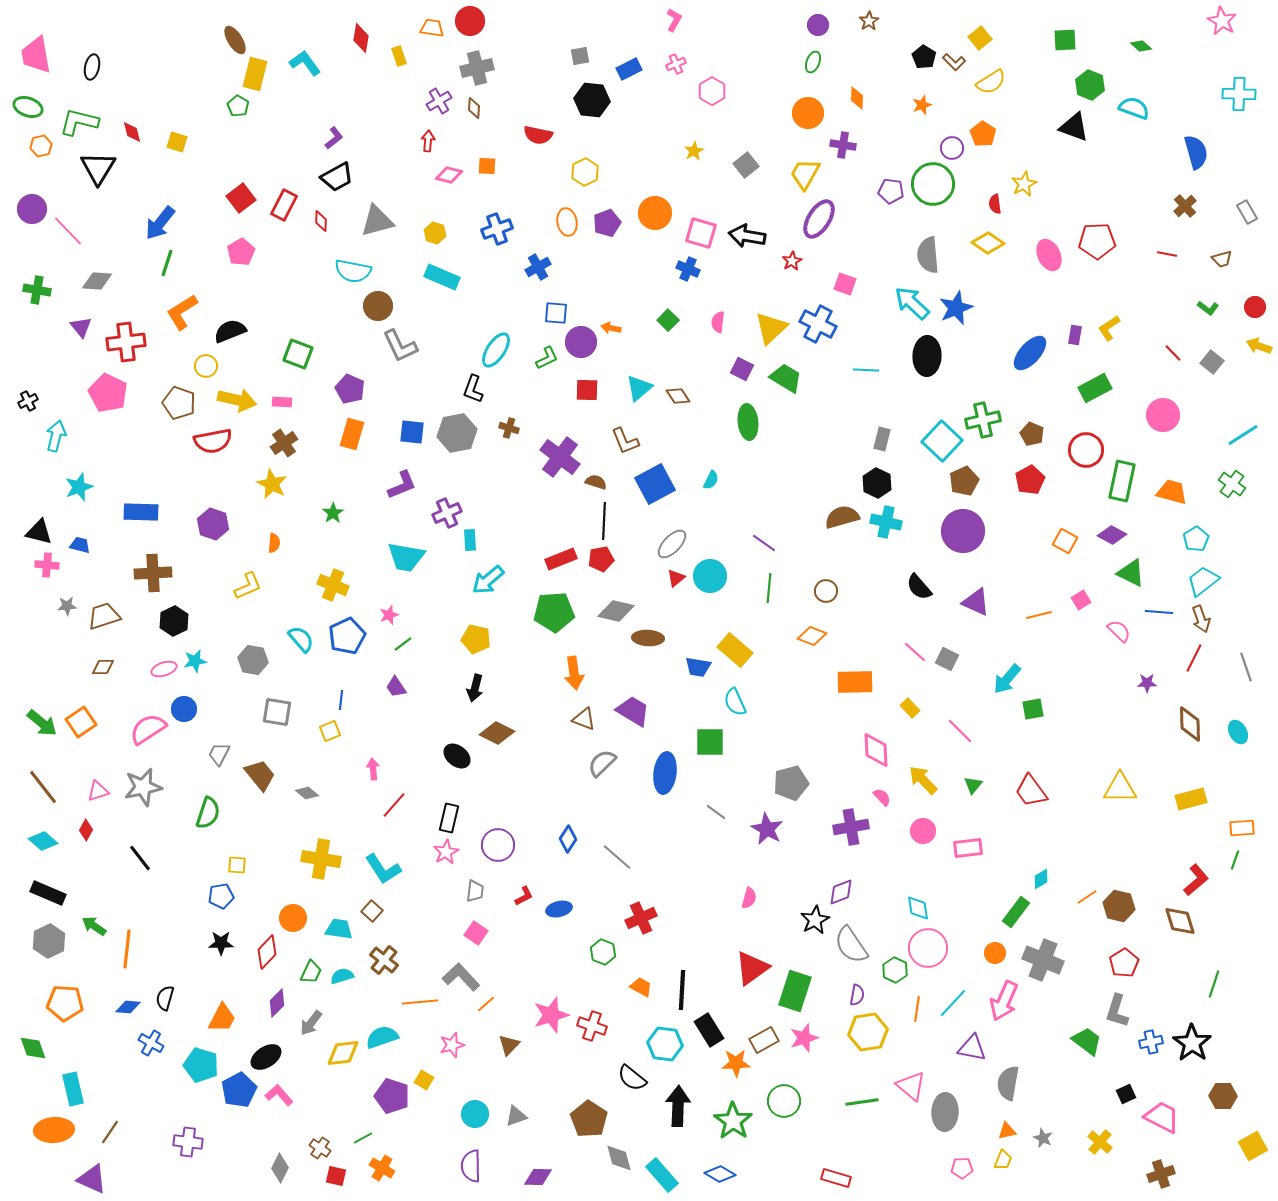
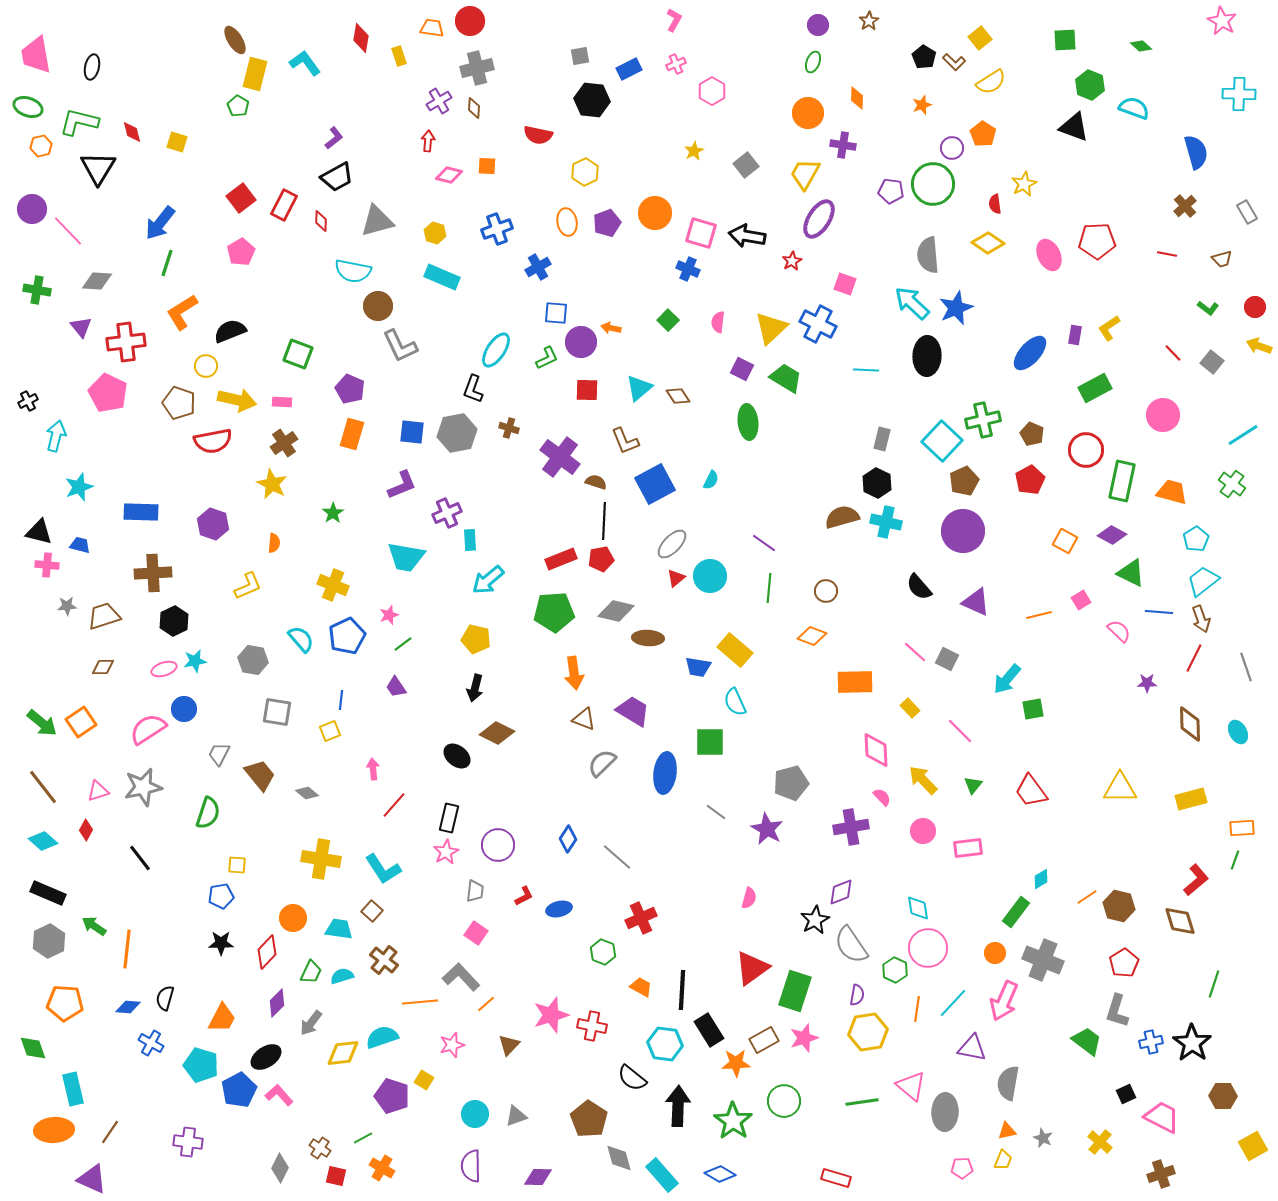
red cross at (592, 1026): rotated 8 degrees counterclockwise
